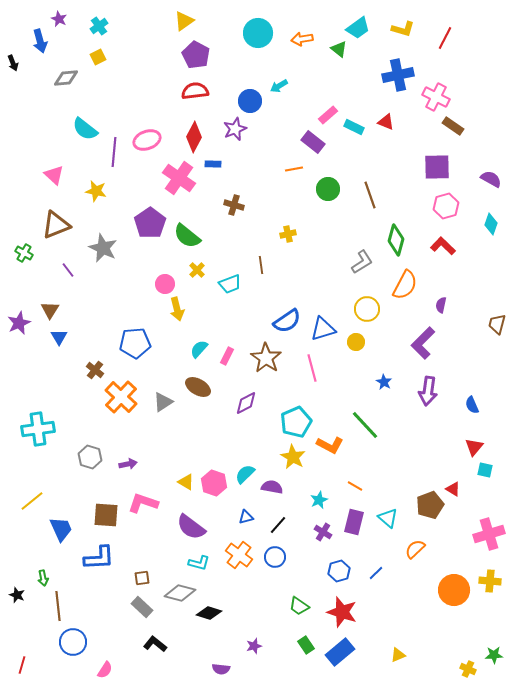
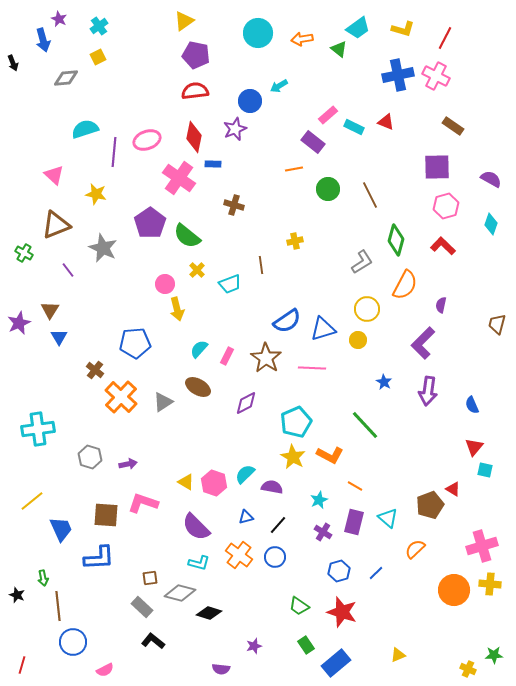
blue arrow at (40, 41): moved 3 px right, 1 px up
purple pentagon at (196, 55): rotated 16 degrees counterclockwise
pink cross at (436, 97): moved 21 px up
cyan semicircle at (85, 129): rotated 124 degrees clockwise
red diamond at (194, 137): rotated 16 degrees counterclockwise
yellow star at (96, 191): moved 3 px down
brown line at (370, 195): rotated 8 degrees counterclockwise
yellow cross at (288, 234): moved 7 px right, 7 px down
yellow circle at (356, 342): moved 2 px right, 2 px up
pink line at (312, 368): rotated 72 degrees counterclockwise
orange L-shape at (330, 445): moved 10 px down
purple semicircle at (191, 527): moved 5 px right; rotated 8 degrees clockwise
pink cross at (489, 534): moved 7 px left, 12 px down
brown square at (142, 578): moved 8 px right
yellow cross at (490, 581): moved 3 px down
black L-shape at (155, 644): moved 2 px left, 3 px up
blue rectangle at (340, 652): moved 4 px left, 11 px down
pink semicircle at (105, 670): rotated 30 degrees clockwise
